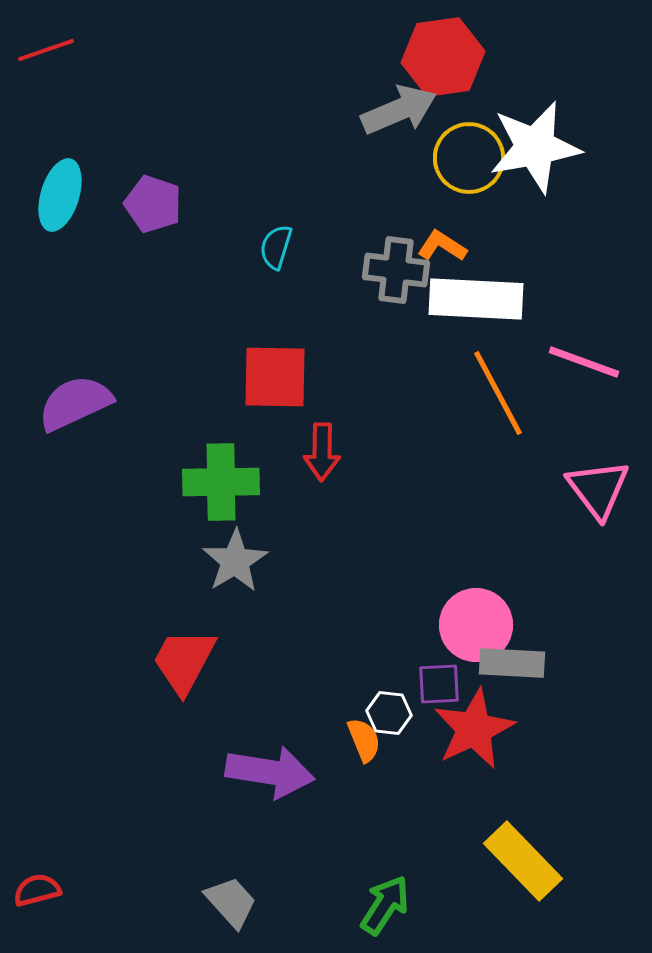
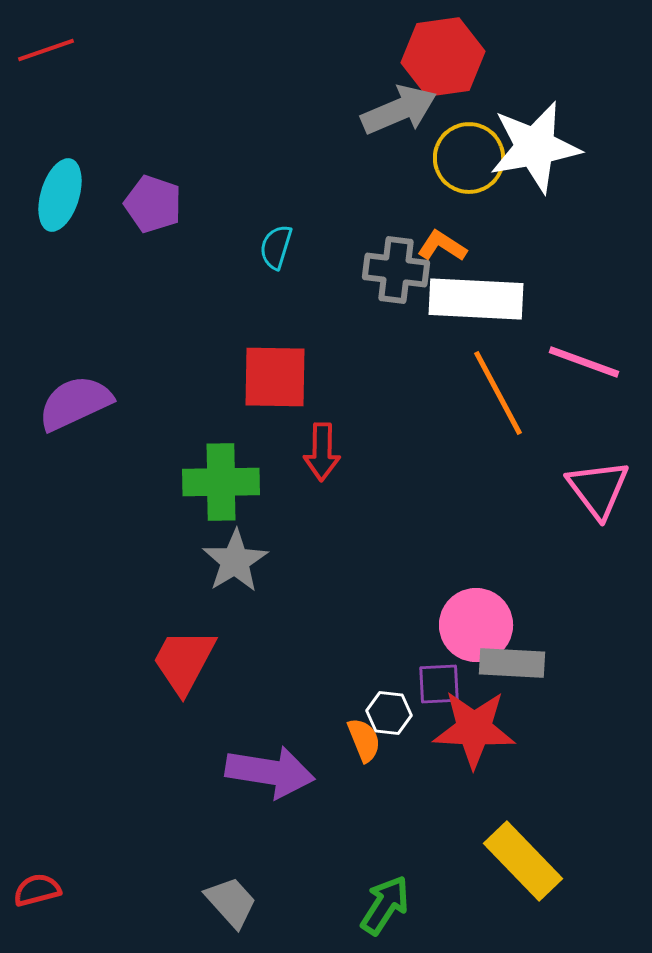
red star: rotated 28 degrees clockwise
